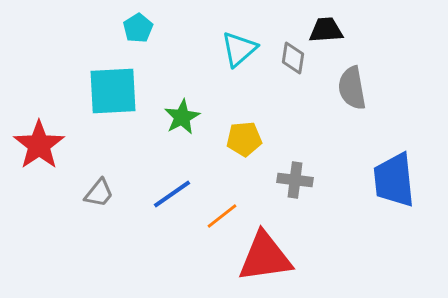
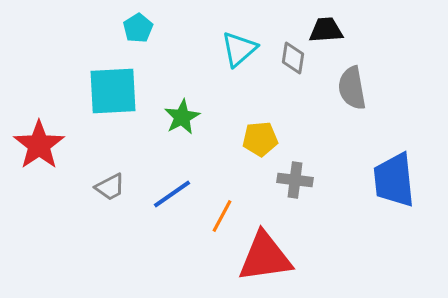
yellow pentagon: moved 16 px right
gray trapezoid: moved 11 px right, 6 px up; rotated 24 degrees clockwise
orange line: rotated 24 degrees counterclockwise
